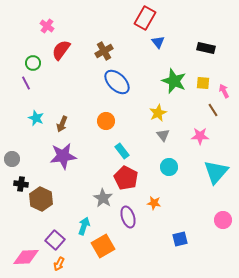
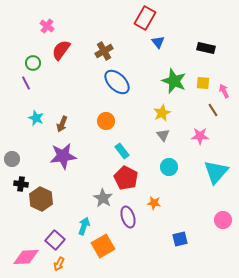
yellow star: moved 4 px right
